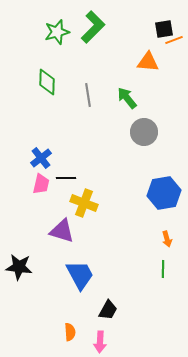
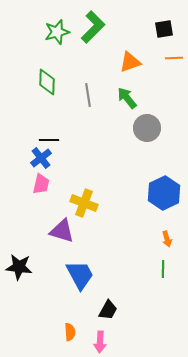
orange line: moved 18 px down; rotated 18 degrees clockwise
orange triangle: moved 18 px left; rotated 25 degrees counterclockwise
gray circle: moved 3 px right, 4 px up
black line: moved 17 px left, 38 px up
blue hexagon: rotated 16 degrees counterclockwise
